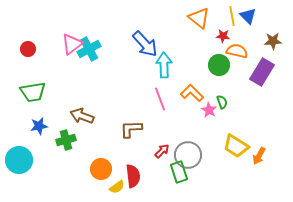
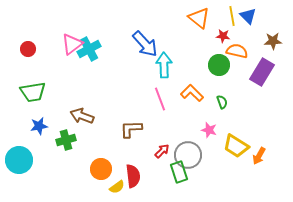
pink star: moved 20 px down; rotated 14 degrees counterclockwise
